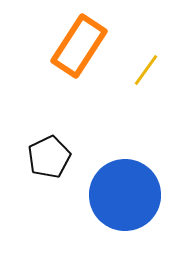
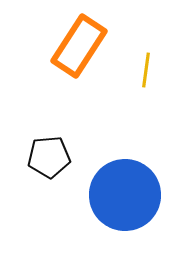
yellow line: rotated 28 degrees counterclockwise
black pentagon: rotated 21 degrees clockwise
